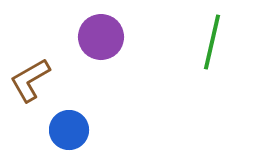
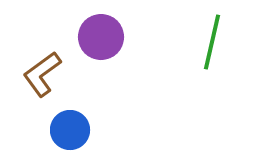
brown L-shape: moved 12 px right, 6 px up; rotated 6 degrees counterclockwise
blue circle: moved 1 px right
